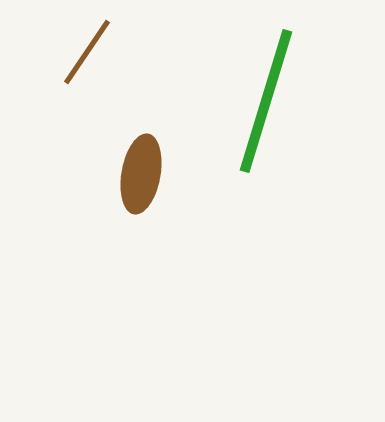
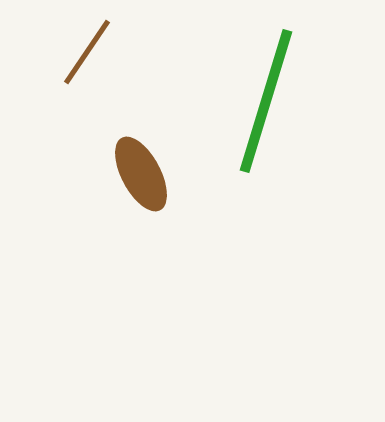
brown ellipse: rotated 38 degrees counterclockwise
